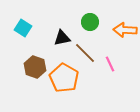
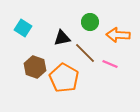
orange arrow: moved 7 px left, 5 px down
pink line: rotated 42 degrees counterclockwise
